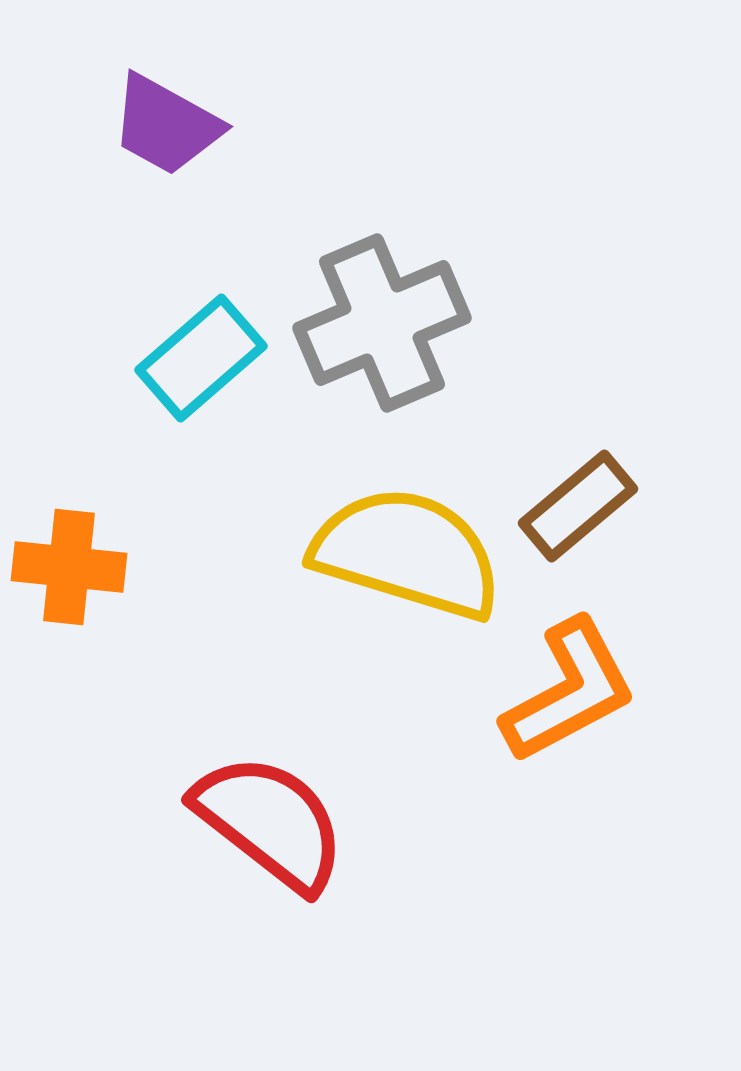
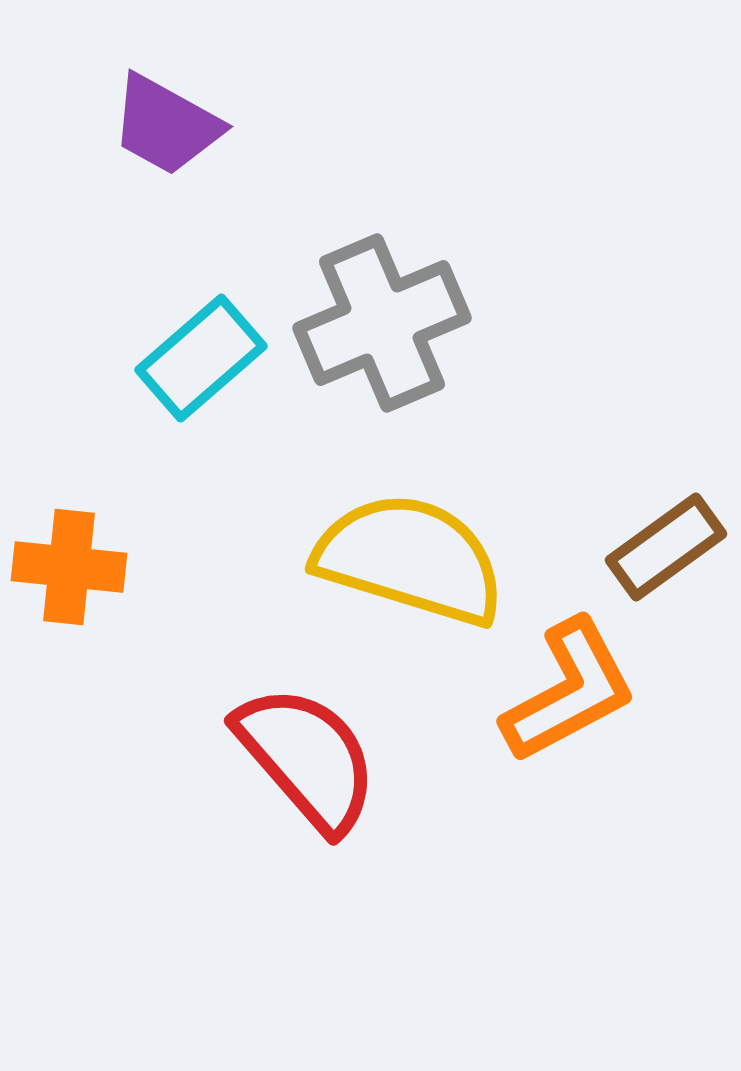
brown rectangle: moved 88 px right, 41 px down; rotated 4 degrees clockwise
yellow semicircle: moved 3 px right, 6 px down
red semicircle: moved 37 px right, 64 px up; rotated 11 degrees clockwise
